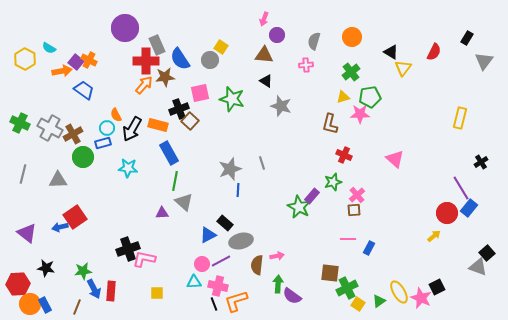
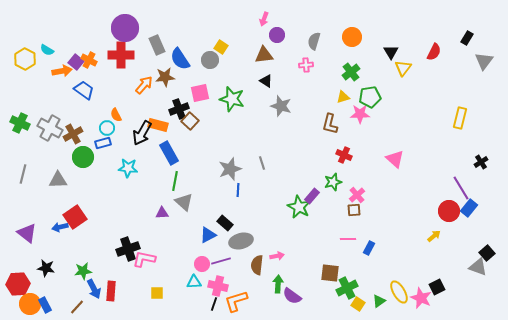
cyan semicircle at (49, 48): moved 2 px left, 2 px down
black triangle at (391, 52): rotated 28 degrees clockwise
brown triangle at (264, 55): rotated 12 degrees counterclockwise
red cross at (146, 61): moved 25 px left, 6 px up
black arrow at (132, 129): moved 10 px right, 4 px down
red circle at (447, 213): moved 2 px right, 2 px up
purple line at (221, 261): rotated 12 degrees clockwise
black line at (214, 304): rotated 40 degrees clockwise
brown line at (77, 307): rotated 21 degrees clockwise
